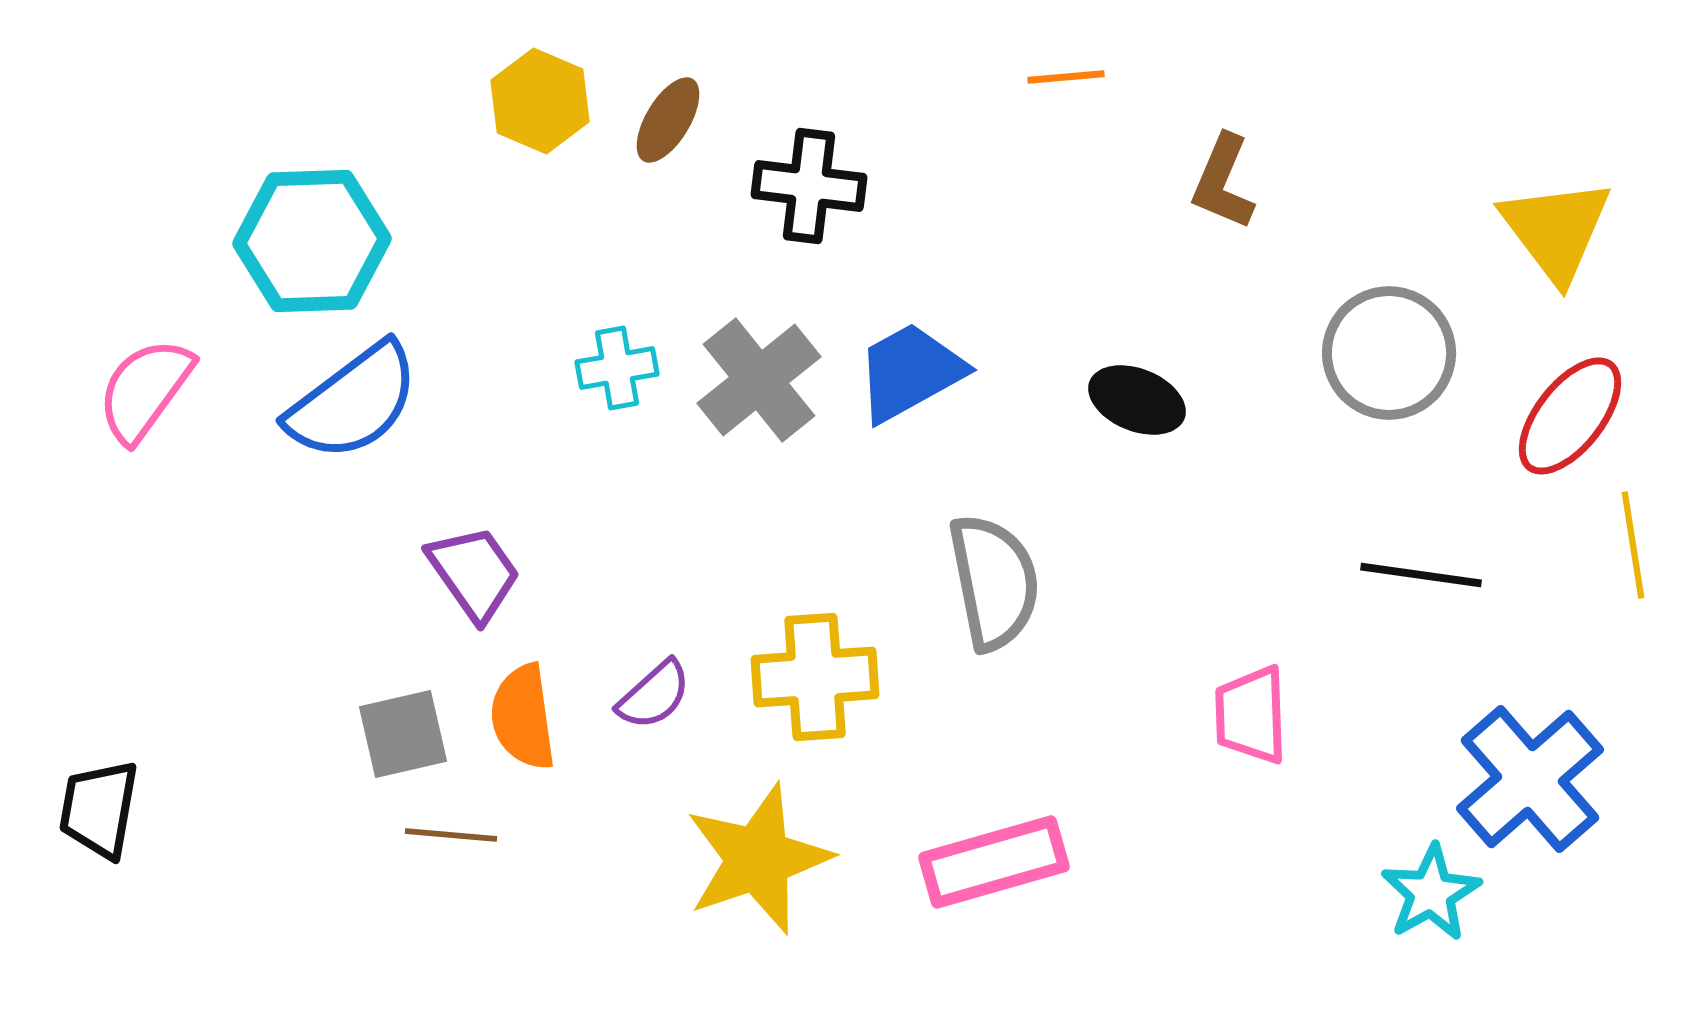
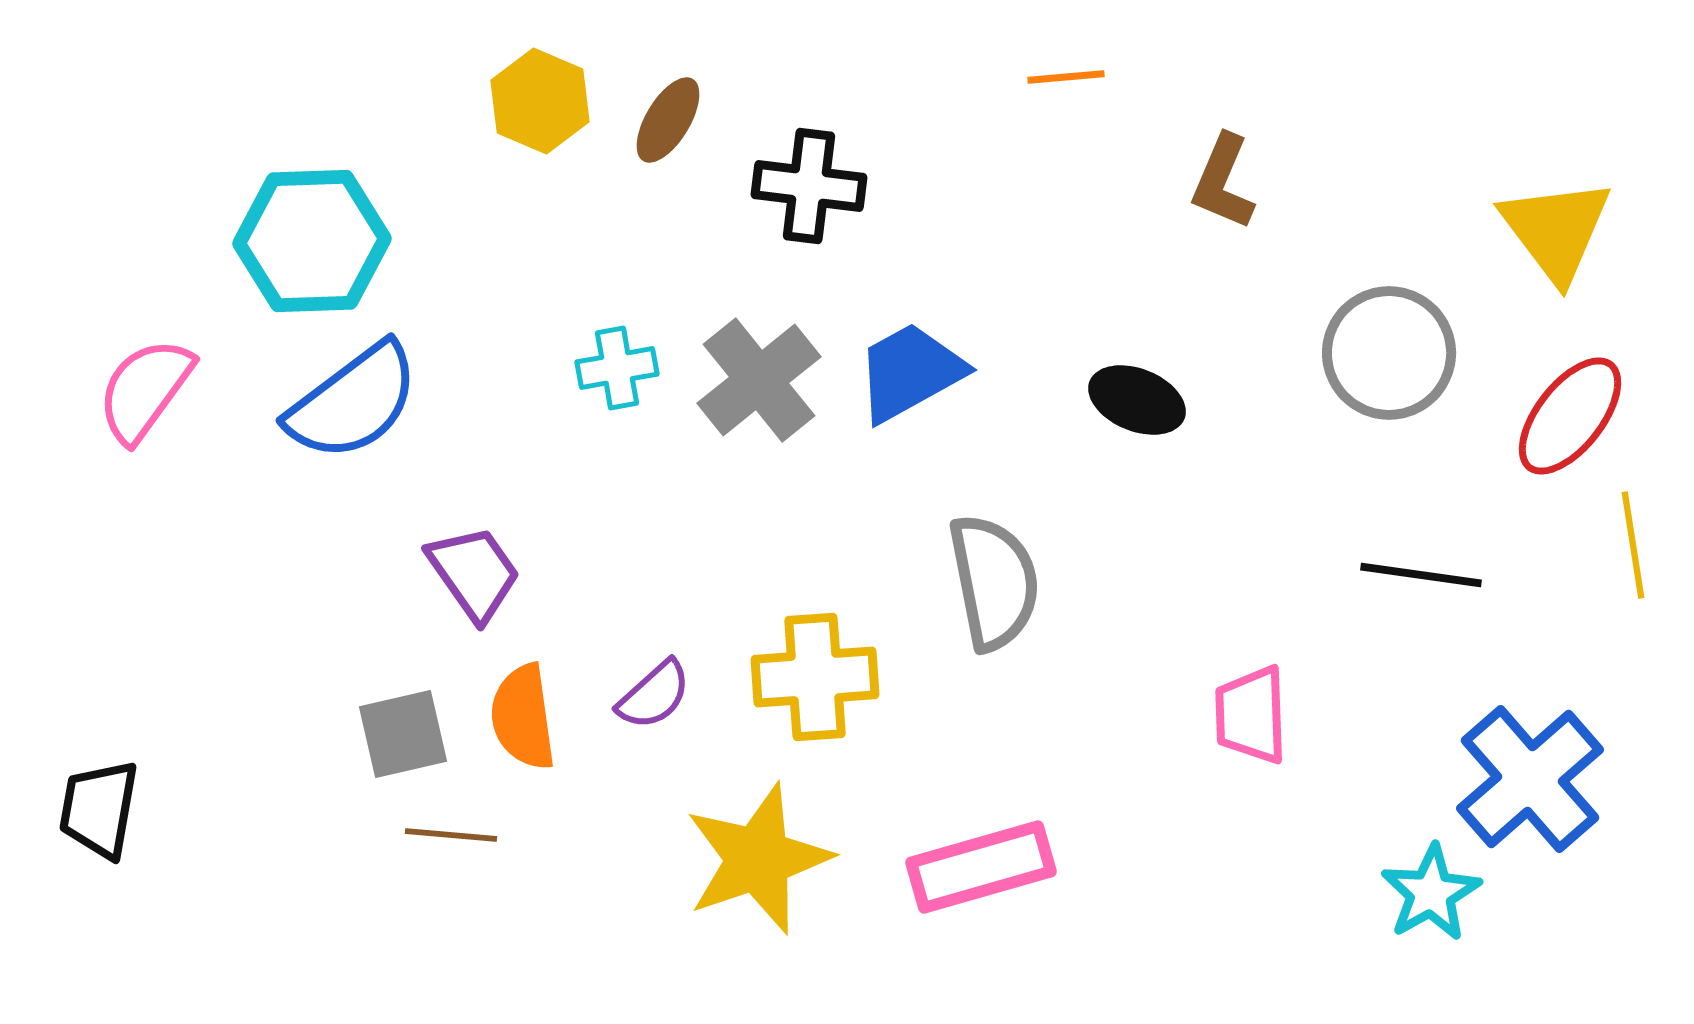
pink rectangle: moved 13 px left, 5 px down
